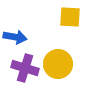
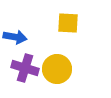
yellow square: moved 2 px left, 6 px down
yellow circle: moved 1 px left, 5 px down
